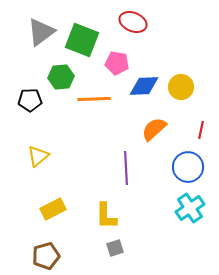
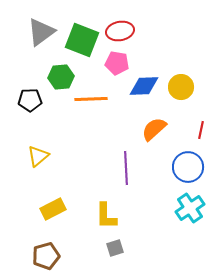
red ellipse: moved 13 px left, 9 px down; rotated 32 degrees counterclockwise
orange line: moved 3 px left
